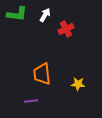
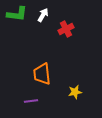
white arrow: moved 2 px left
yellow star: moved 3 px left, 8 px down; rotated 16 degrees counterclockwise
